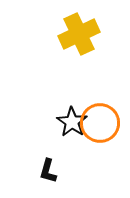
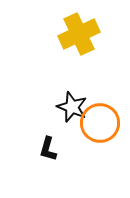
black star: moved 15 px up; rotated 12 degrees counterclockwise
black L-shape: moved 22 px up
